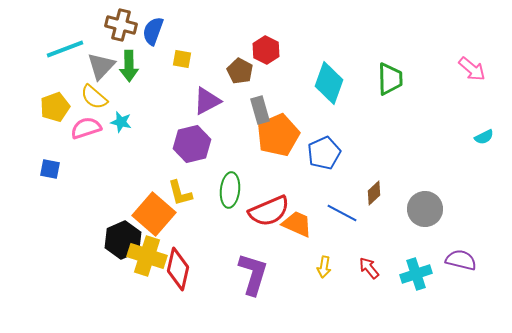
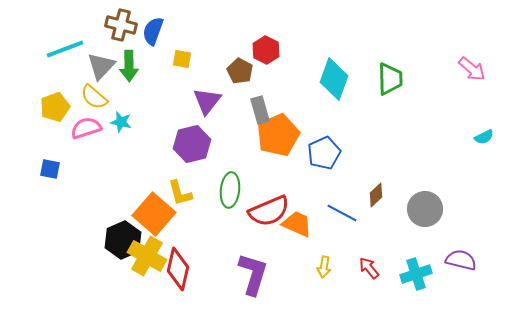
cyan diamond: moved 5 px right, 4 px up
purple triangle: rotated 24 degrees counterclockwise
brown diamond: moved 2 px right, 2 px down
yellow cross: rotated 12 degrees clockwise
